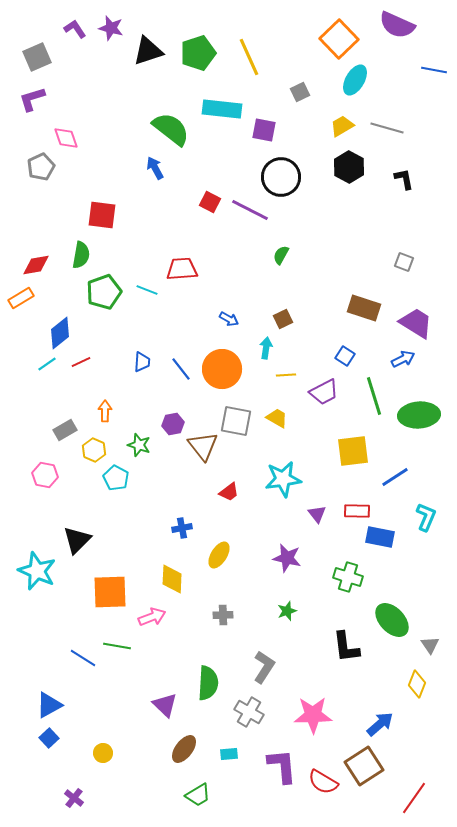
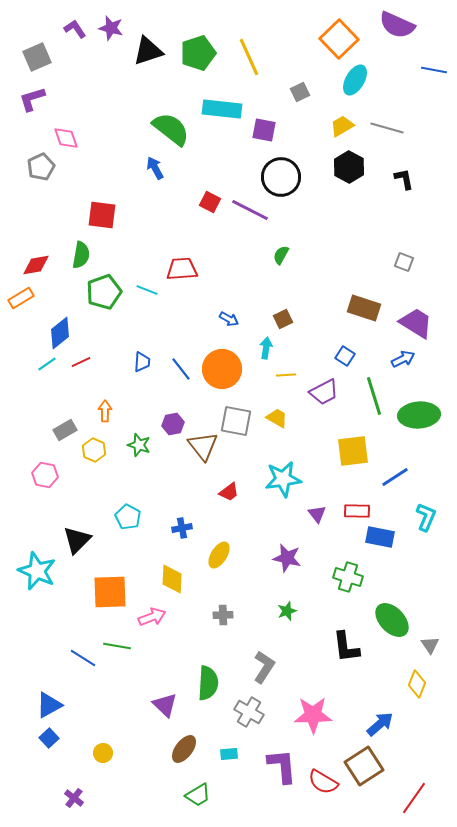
cyan pentagon at (116, 478): moved 12 px right, 39 px down
